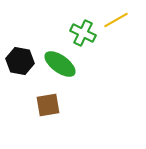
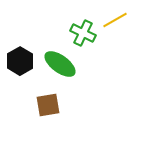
yellow line: moved 1 px left
black hexagon: rotated 20 degrees clockwise
